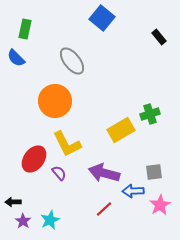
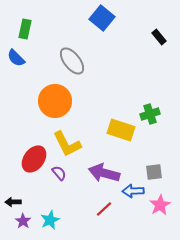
yellow rectangle: rotated 48 degrees clockwise
